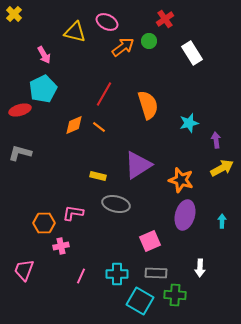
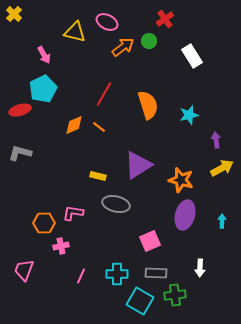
white rectangle: moved 3 px down
cyan star: moved 8 px up
green cross: rotated 10 degrees counterclockwise
